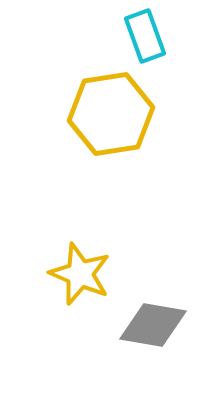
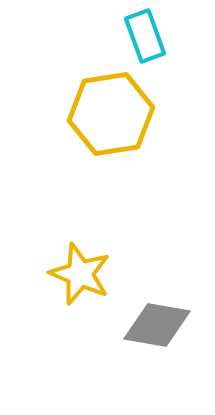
gray diamond: moved 4 px right
